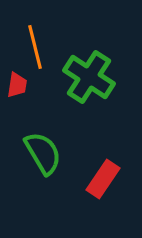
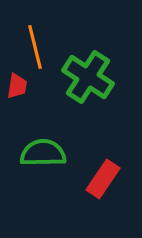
green cross: moved 1 px left
red trapezoid: moved 1 px down
green semicircle: rotated 60 degrees counterclockwise
